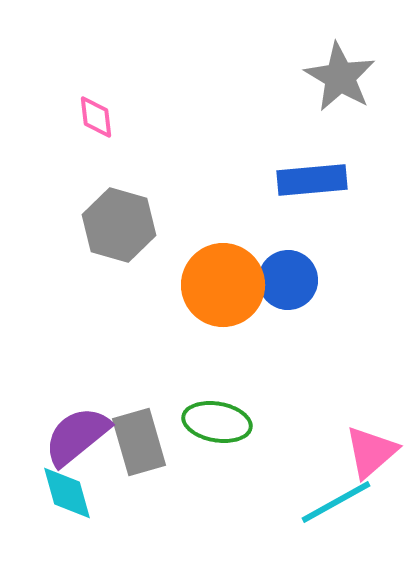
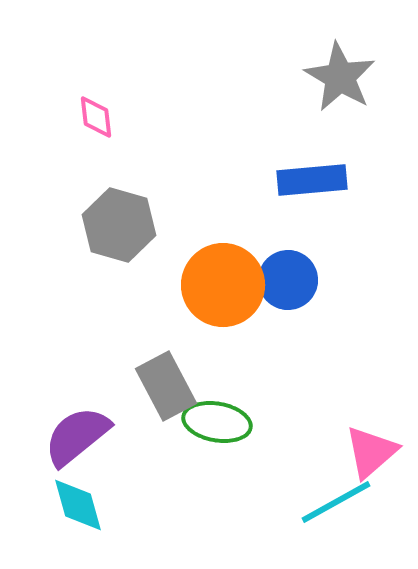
gray rectangle: moved 27 px right, 56 px up; rotated 12 degrees counterclockwise
cyan diamond: moved 11 px right, 12 px down
